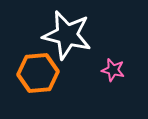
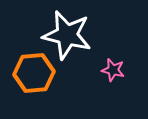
orange hexagon: moved 4 px left
